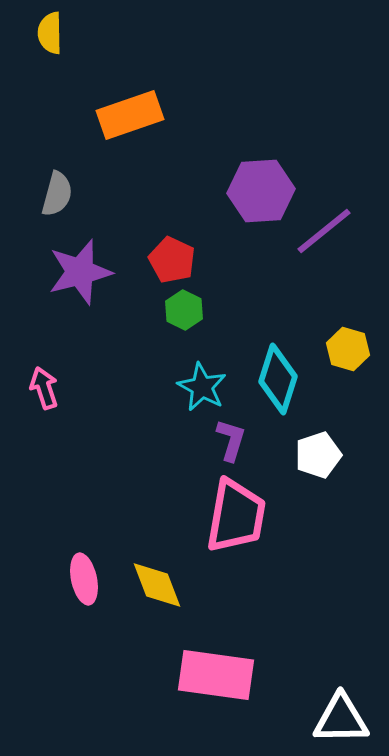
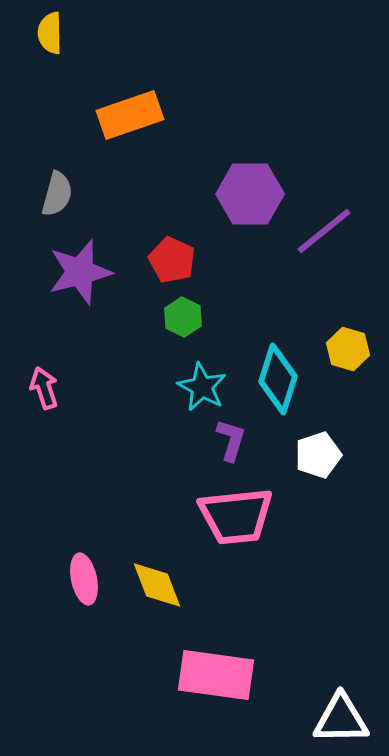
purple hexagon: moved 11 px left, 3 px down; rotated 4 degrees clockwise
green hexagon: moved 1 px left, 7 px down
pink trapezoid: rotated 74 degrees clockwise
